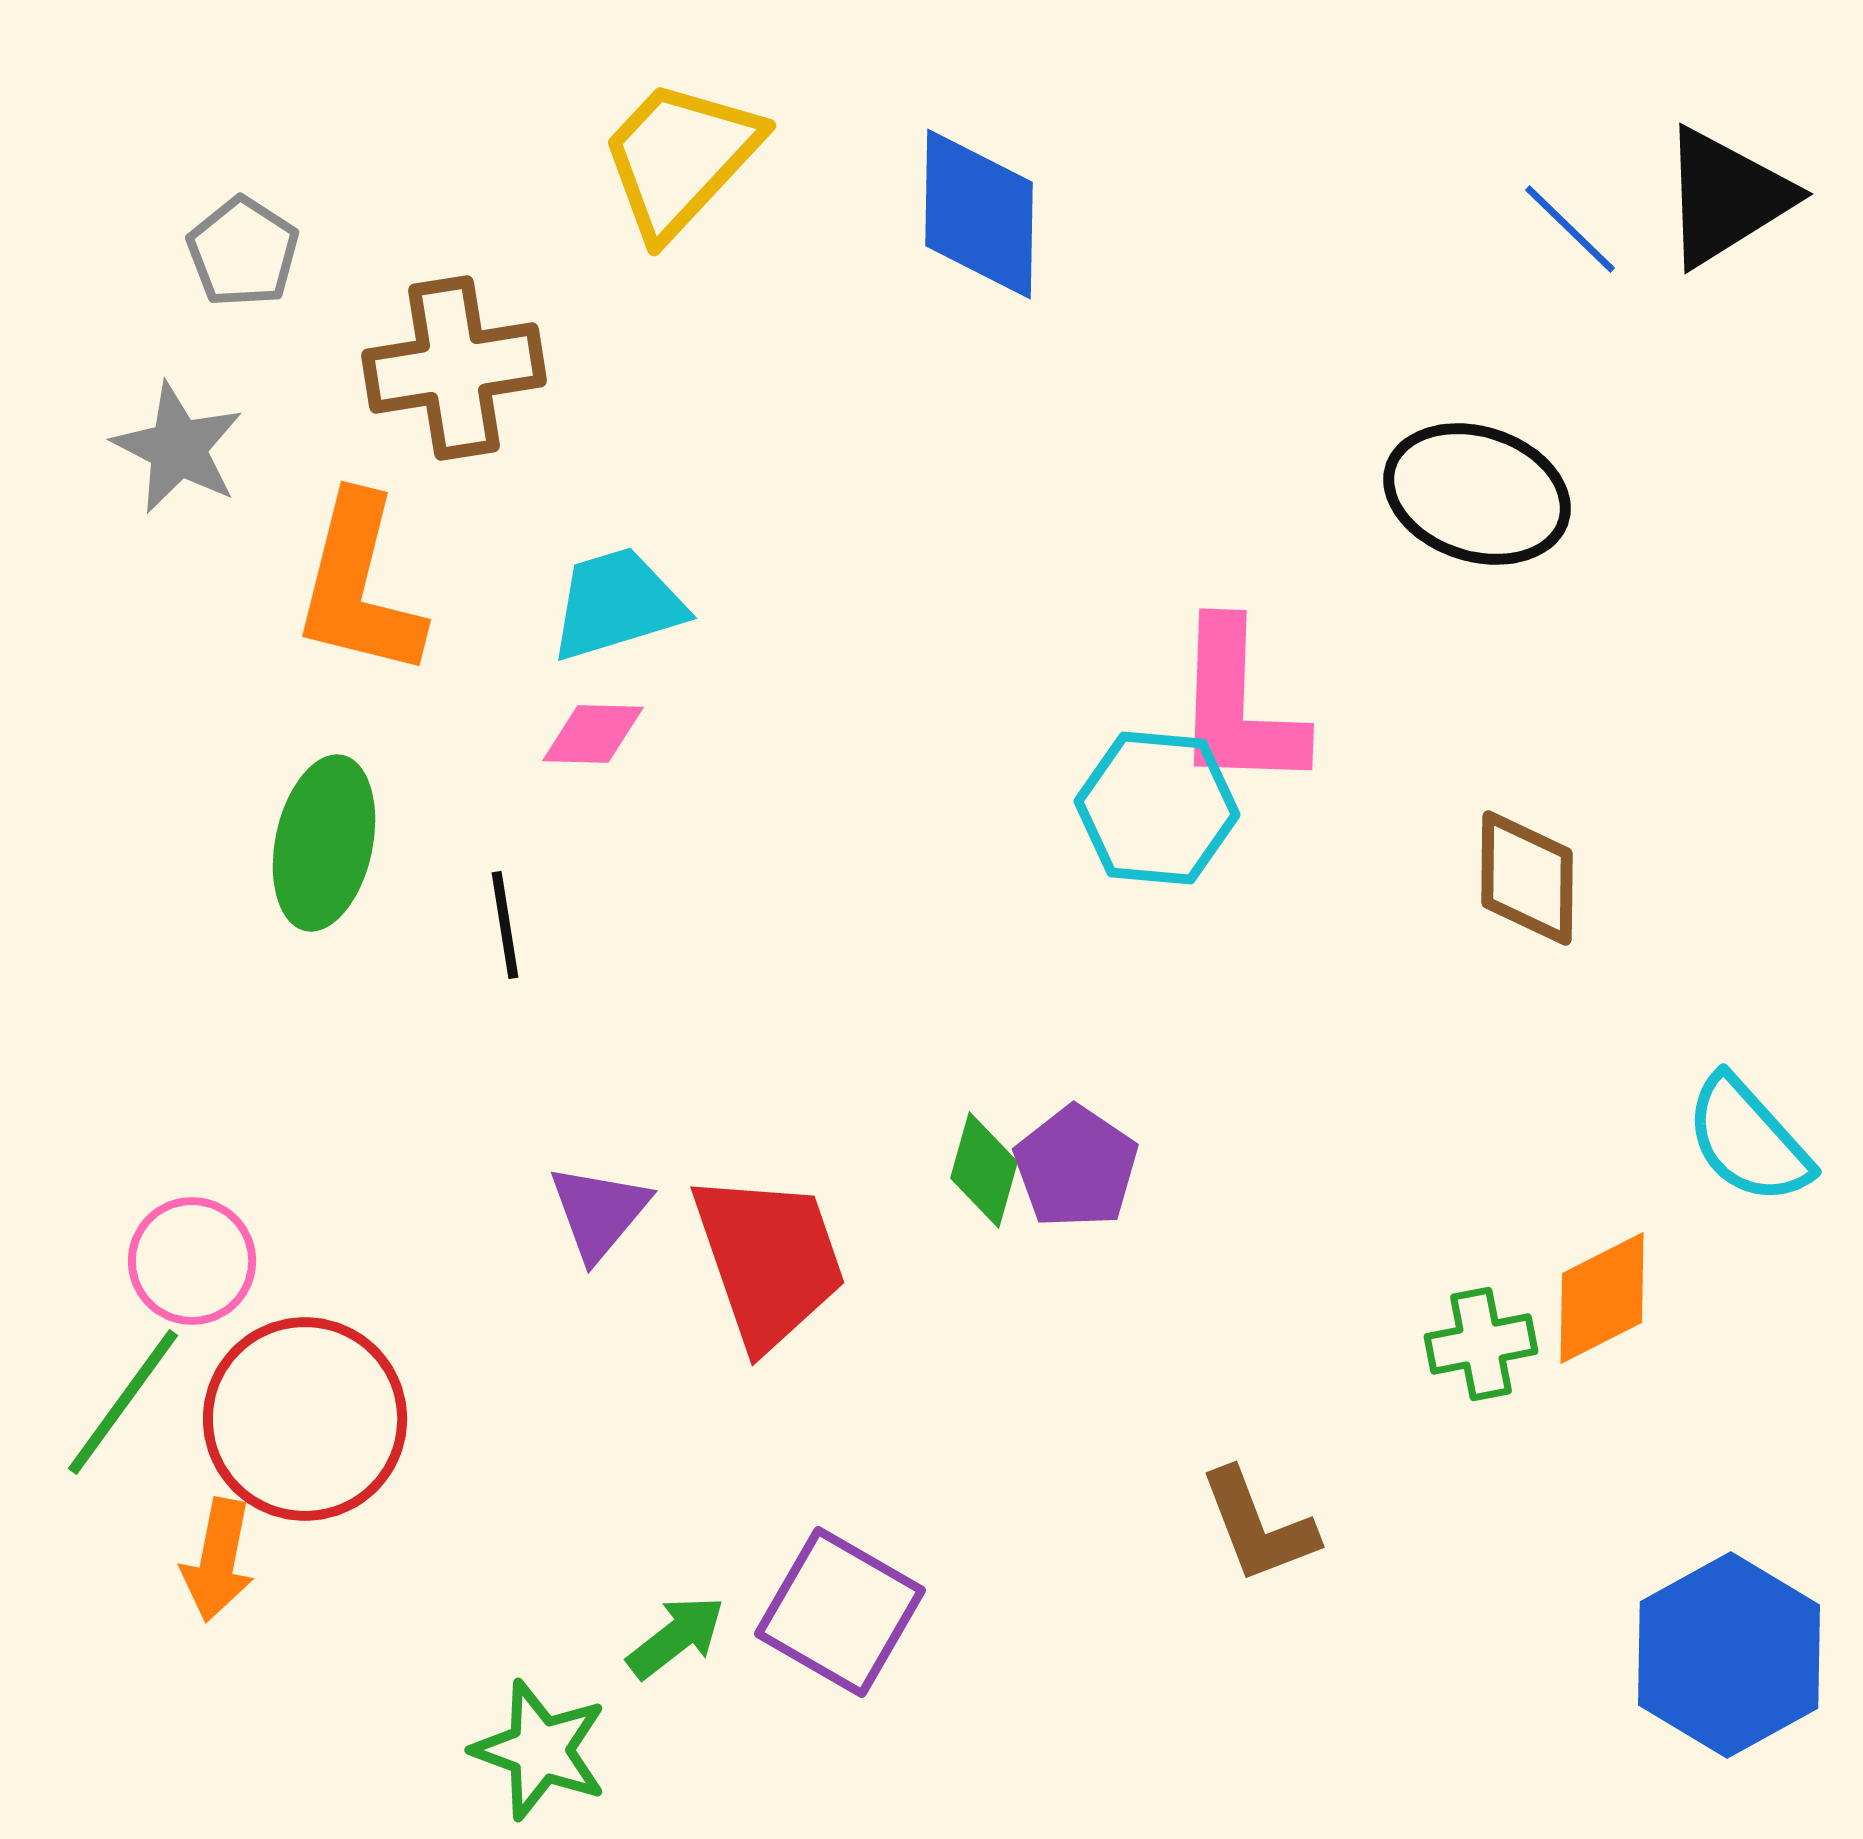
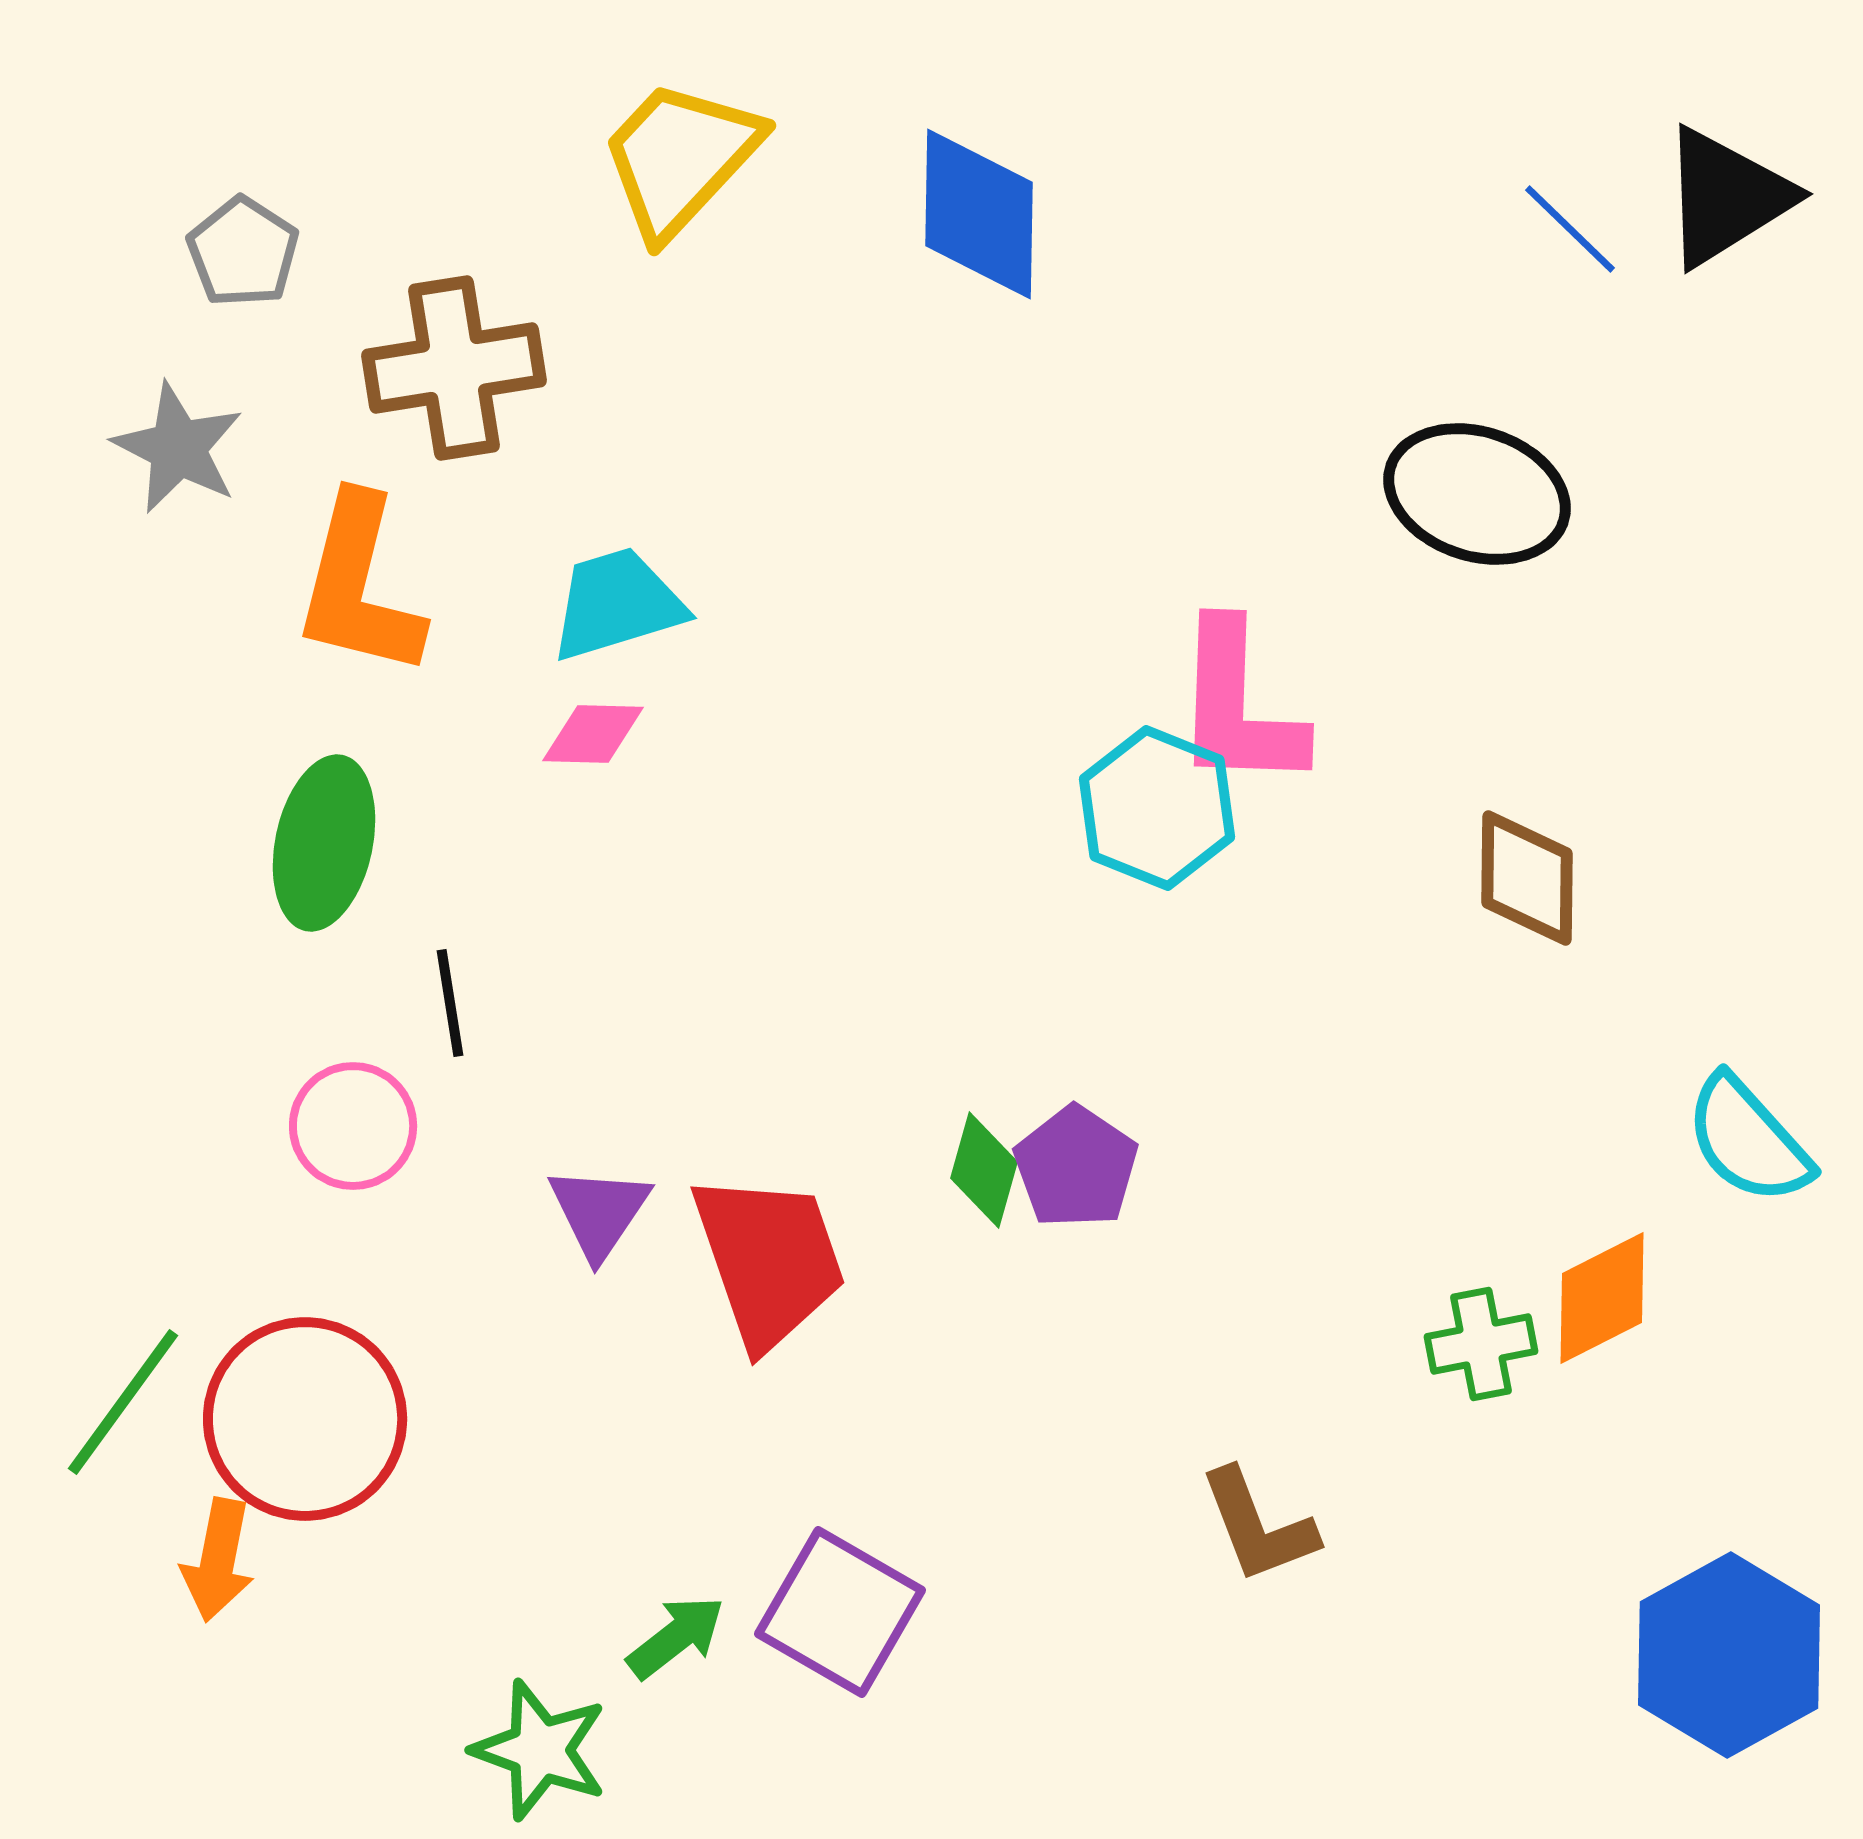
cyan hexagon: rotated 17 degrees clockwise
black line: moved 55 px left, 78 px down
purple triangle: rotated 6 degrees counterclockwise
pink circle: moved 161 px right, 135 px up
